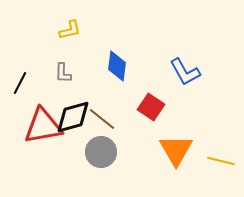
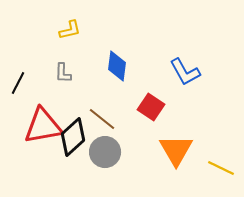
black line: moved 2 px left
black diamond: moved 20 px down; rotated 27 degrees counterclockwise
gray circle: moved 4 px right
yellow line: moved 7 px down; rotated 12 degrees clockwise
